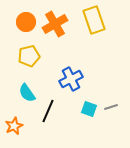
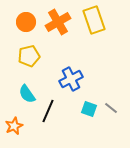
orange cross: moved 3 px right, 2 px up
cyan semicircle: moved 1 px down
gray line: moved 1 px down; rotated 56 degrees clockwise
